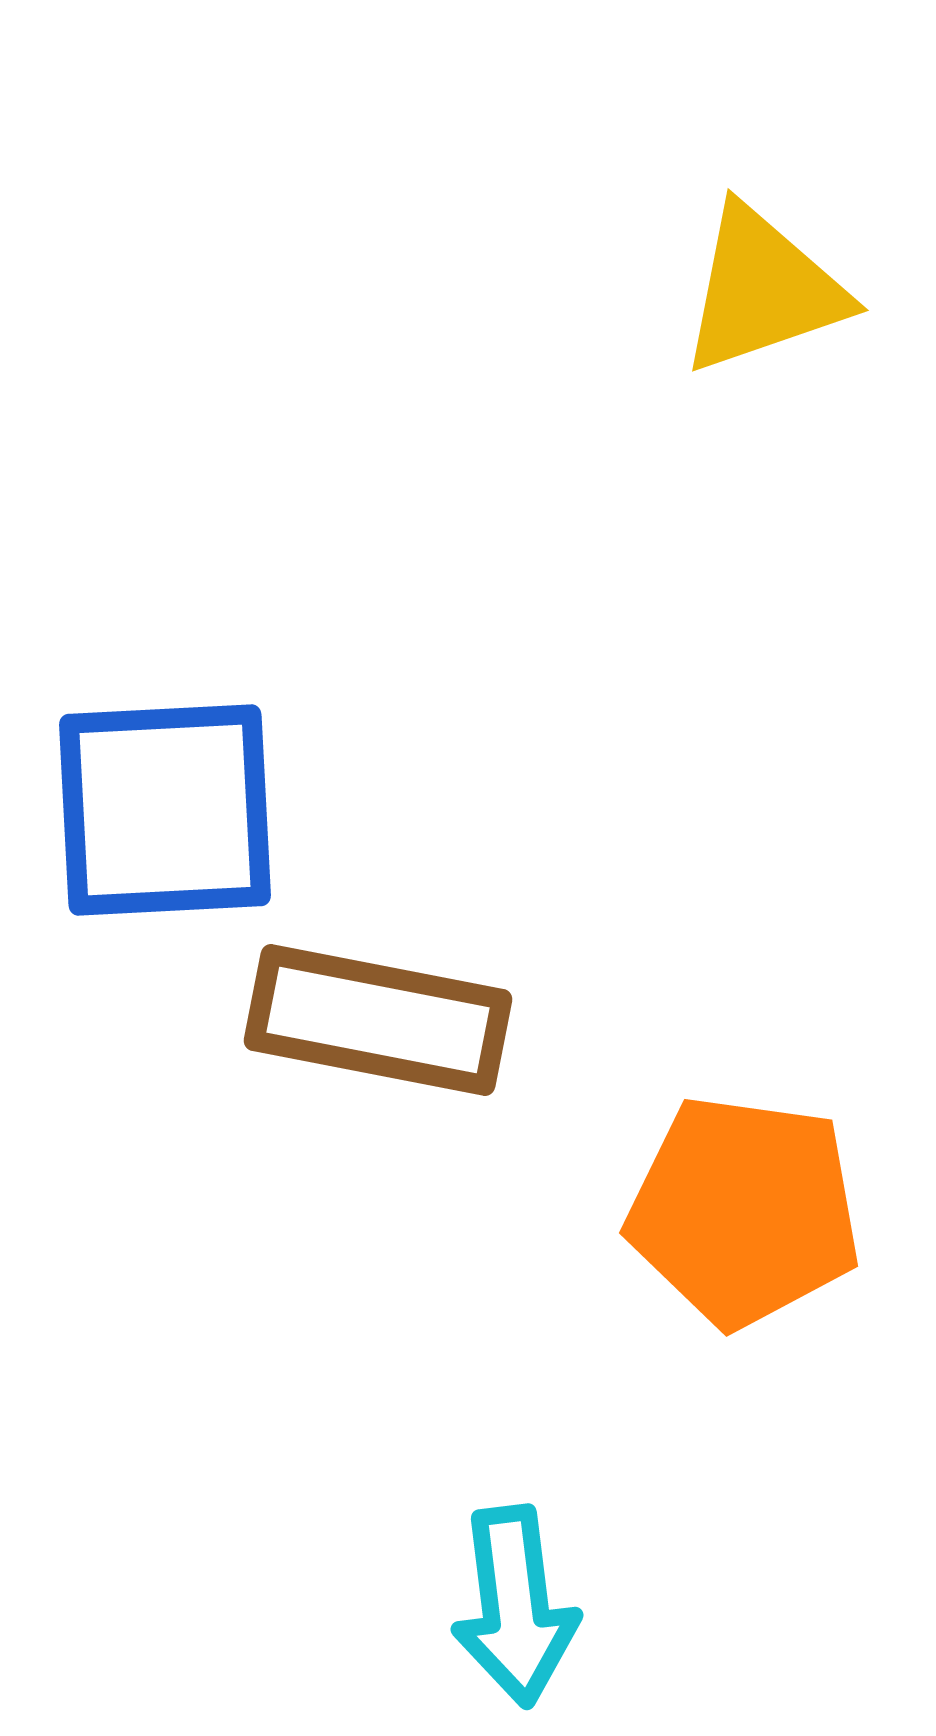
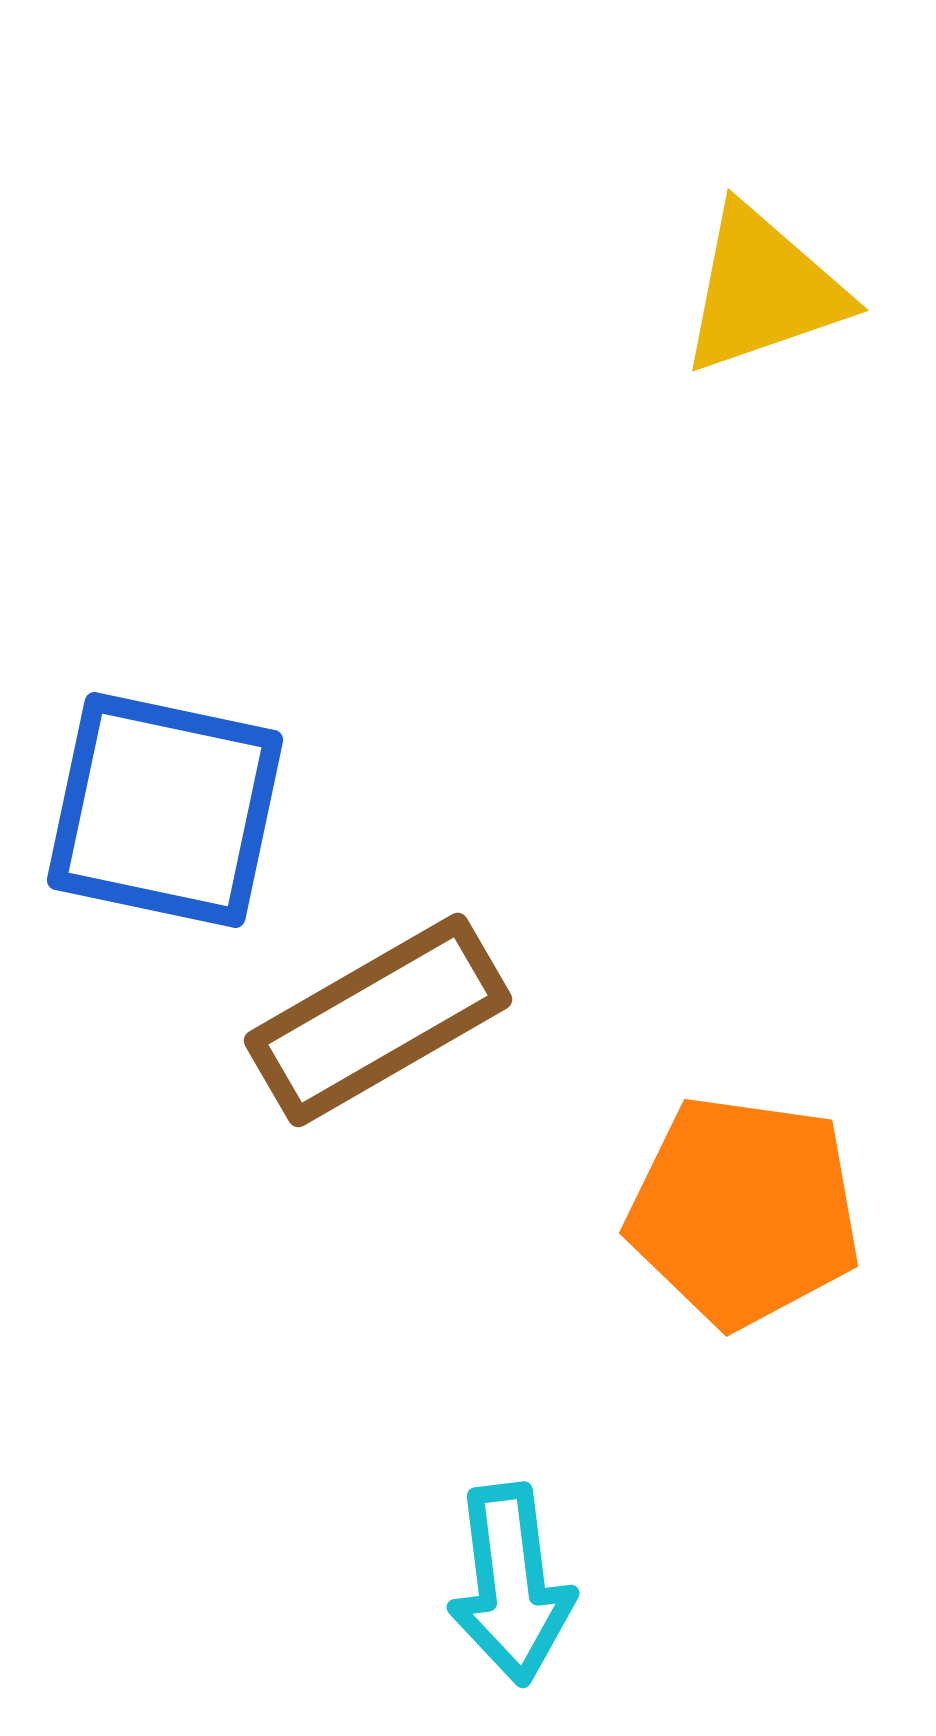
blue square: rotated 15 degrees clockwise
brown rectangle: rotated 41 degrees counterclockwise
cyan arrow: moved 4 px left, 22 px up
